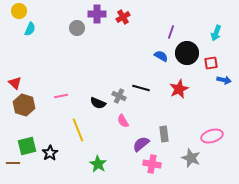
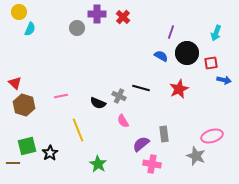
yellow circle: moved 1 px down
red cross: rotated 16 degrees counterclockwise
gray star: moved 5 px right, 2 px up
